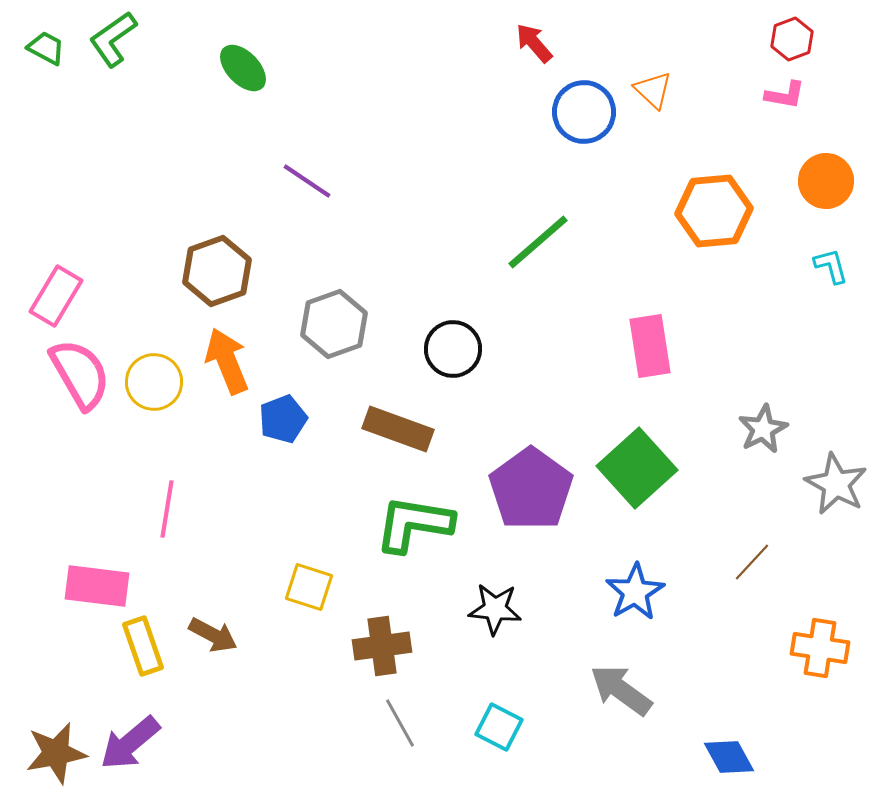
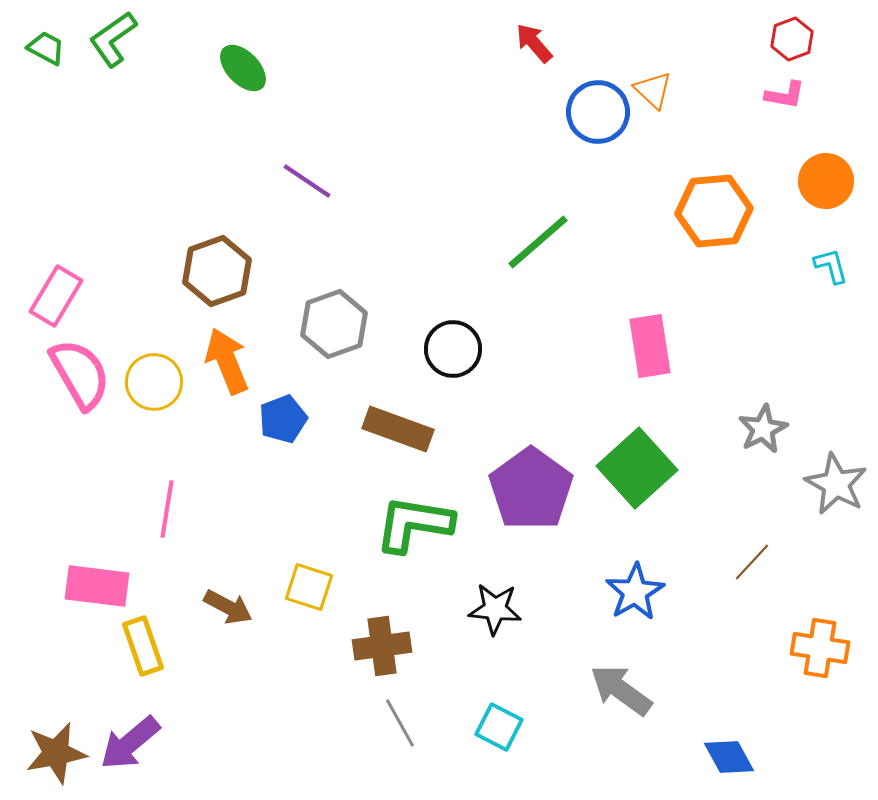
blue circle at (584, 112): moved 14 px right
brown arrow at (213, 635): moved 15 px right, 28 px up
